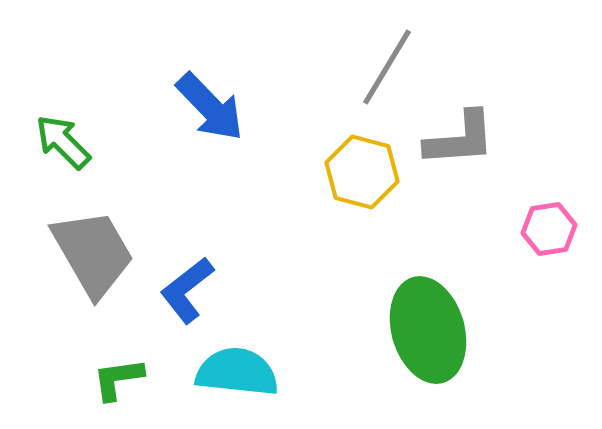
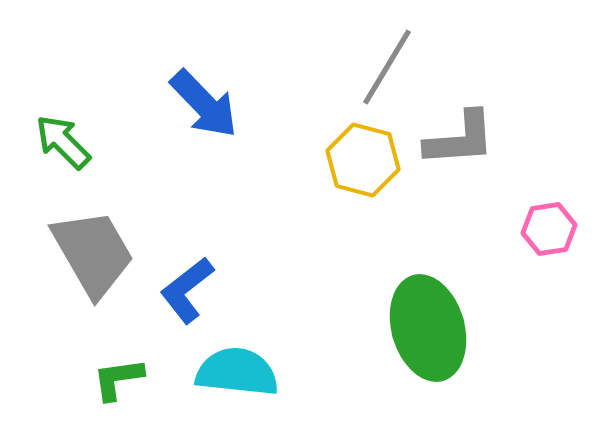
blue arrow: moved 6 px left, 3 px up
yellow hexagon: moved 1 px right, 12 px up
green ellipse: moved 2 px up
